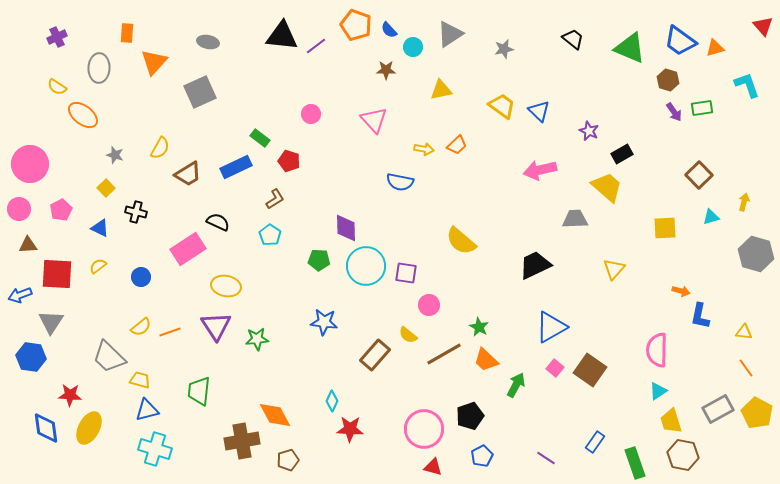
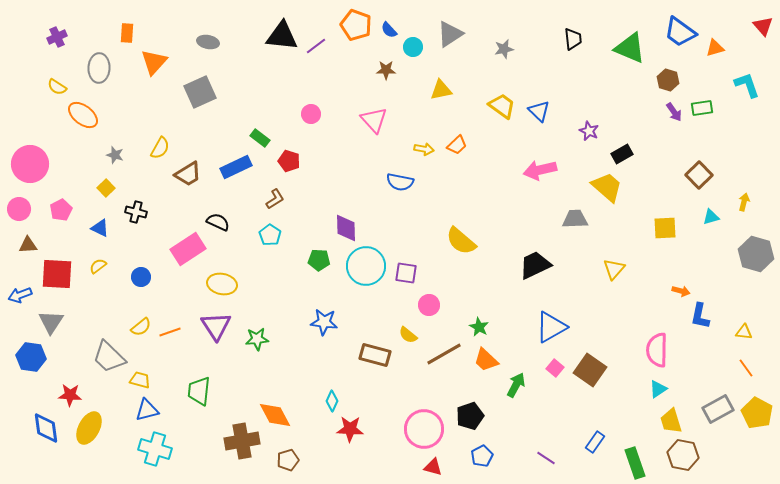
black trapezoid at (573, 39): rotated 45 degrees clockwise
blue trapezoid at (680, 41): moved 9 px up
yellow ellipse at (226, 286): moved 4 px left, 2 px up
brown rectangle at (375, 355): rotated 64 degrees clockwise
cyan triangle at (658, 391): moved 2 px up
